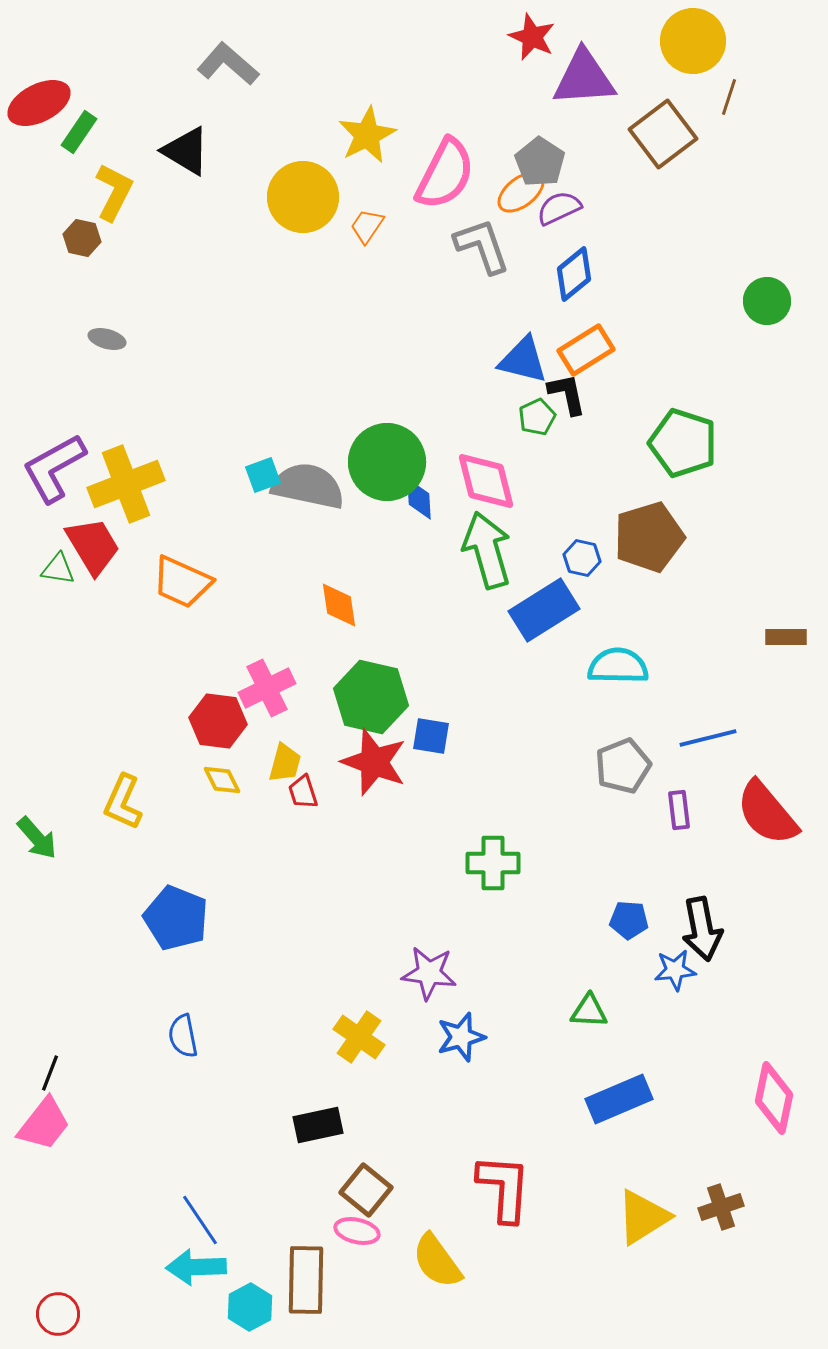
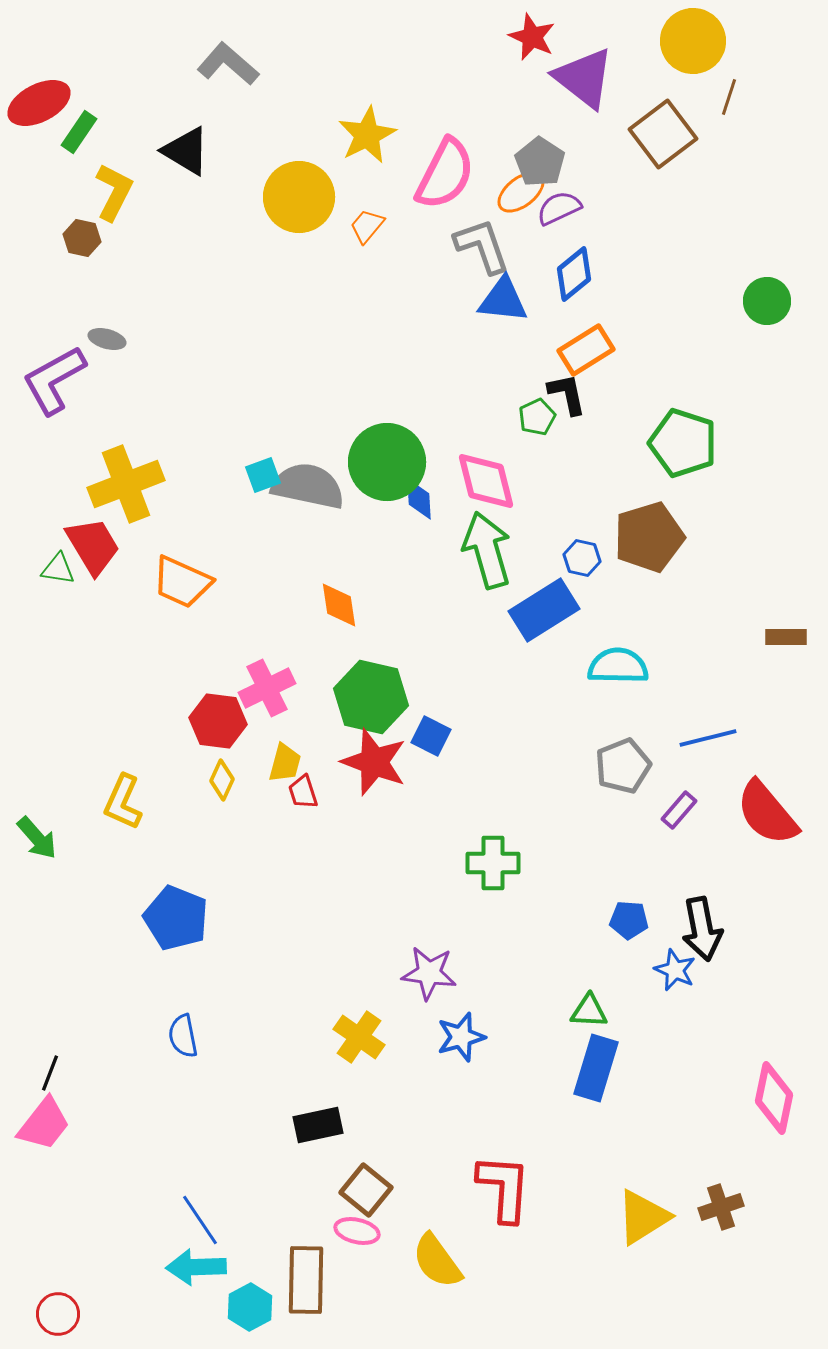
purple triangle at (584, 78): rotated 42 degrees clockwise
yellow circle at (303, 197): moved 4 px left
orange trapezoid at (367, 226): rotated 6 degrees clockwise
blue triangle at (523, 360): moved 20 px left, 60 px up; rotated 8 degrees counterclockwise
purple L-shape at (54, 468): moved 88 px up
blue square at (431, 736): rotated 18 degrees clockwise
yellow diamond at (222, 780): rotated 51 degrees clockwise
purple rectangle at (679, 810): rotated 48 degrees clockwise
blue star at (675, 970): rotated 30 degrees clockwise
blue rectangle at (619, 1099): moved 23 px left, 31 px up; rotated 50 degrees counterclockwise
